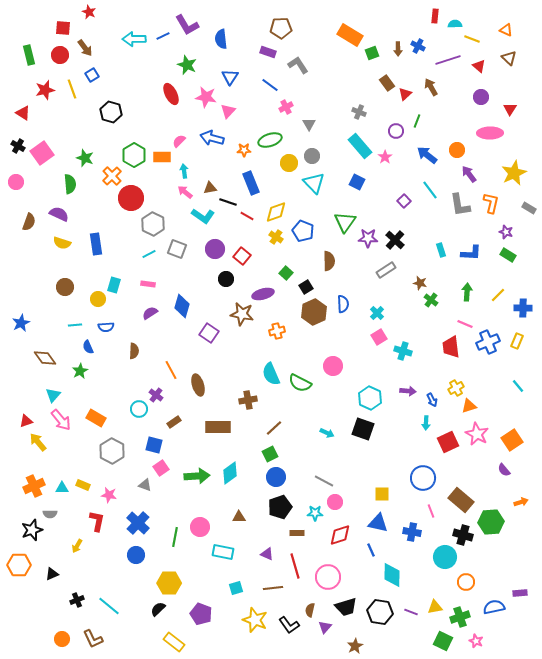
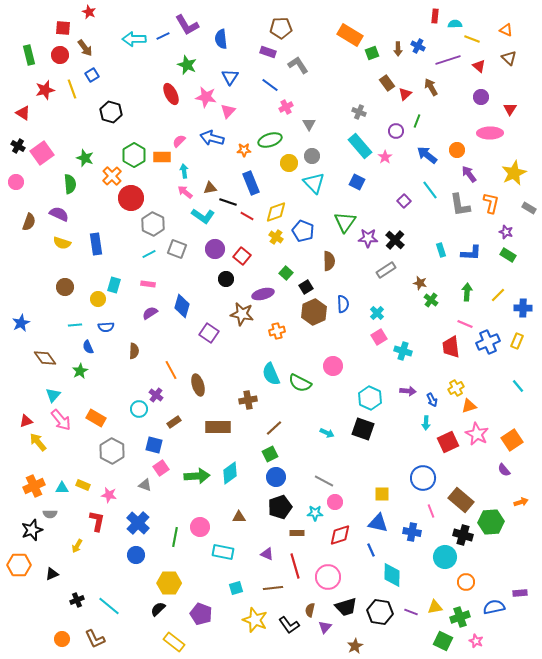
brown L-shape at (93, 639): moved 2 px right
